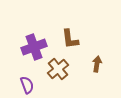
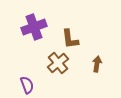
purple cross: moved 20 px up
brown cross: moved 6 px up
